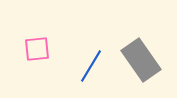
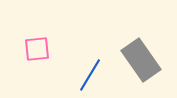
blue line: moved 1 px left, 9 px down
